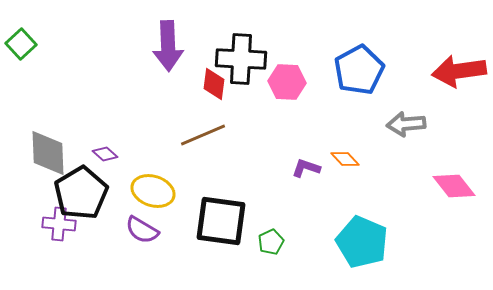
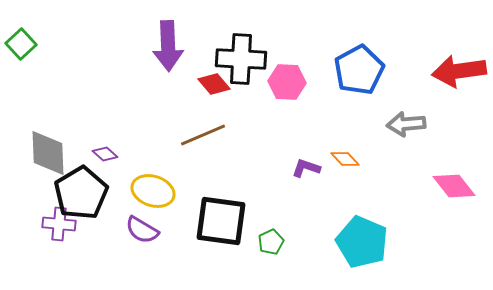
red diamond: rotated 48 degrees counterclockwise
